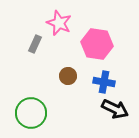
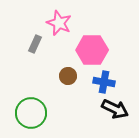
pink hexagon: moved 5 px left, 6 px down; rotated 8 degrees counterclockwise
